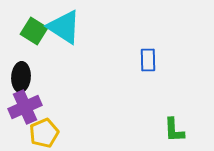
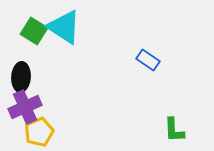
blue rectangle: rotated 55 degrees counterclockwise
yellow pentagon: moved 5 px left, 1 px up
